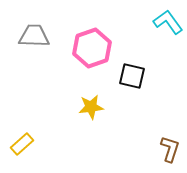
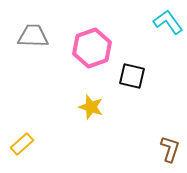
gray trapezoid: moved 1 px left
yellow star: rotated 25 degrees clockwise
